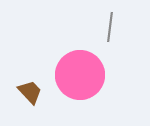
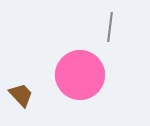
brown trapezoid: moved 9 px left, 3 px down
